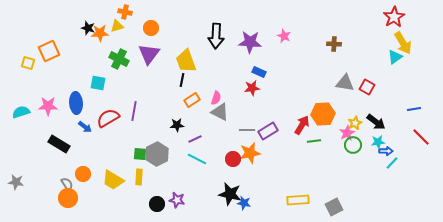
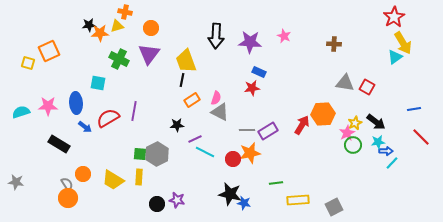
black star at (88, 28): moved 1 px right, 3 px up; rotated 24 degrees counterclockwise
green line at (314, 141): moved 38 px left, 42 px down
cyan line at (197, 159): moved 8 px right, 7 px up
